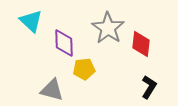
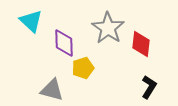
yellow pentagon: moved 1 px left, 1 px up; rotated 10 degrees counterclockwise
